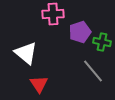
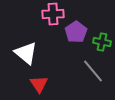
purple pentagon: moved 4 px left; rotated 15 degrees counterclockwise
